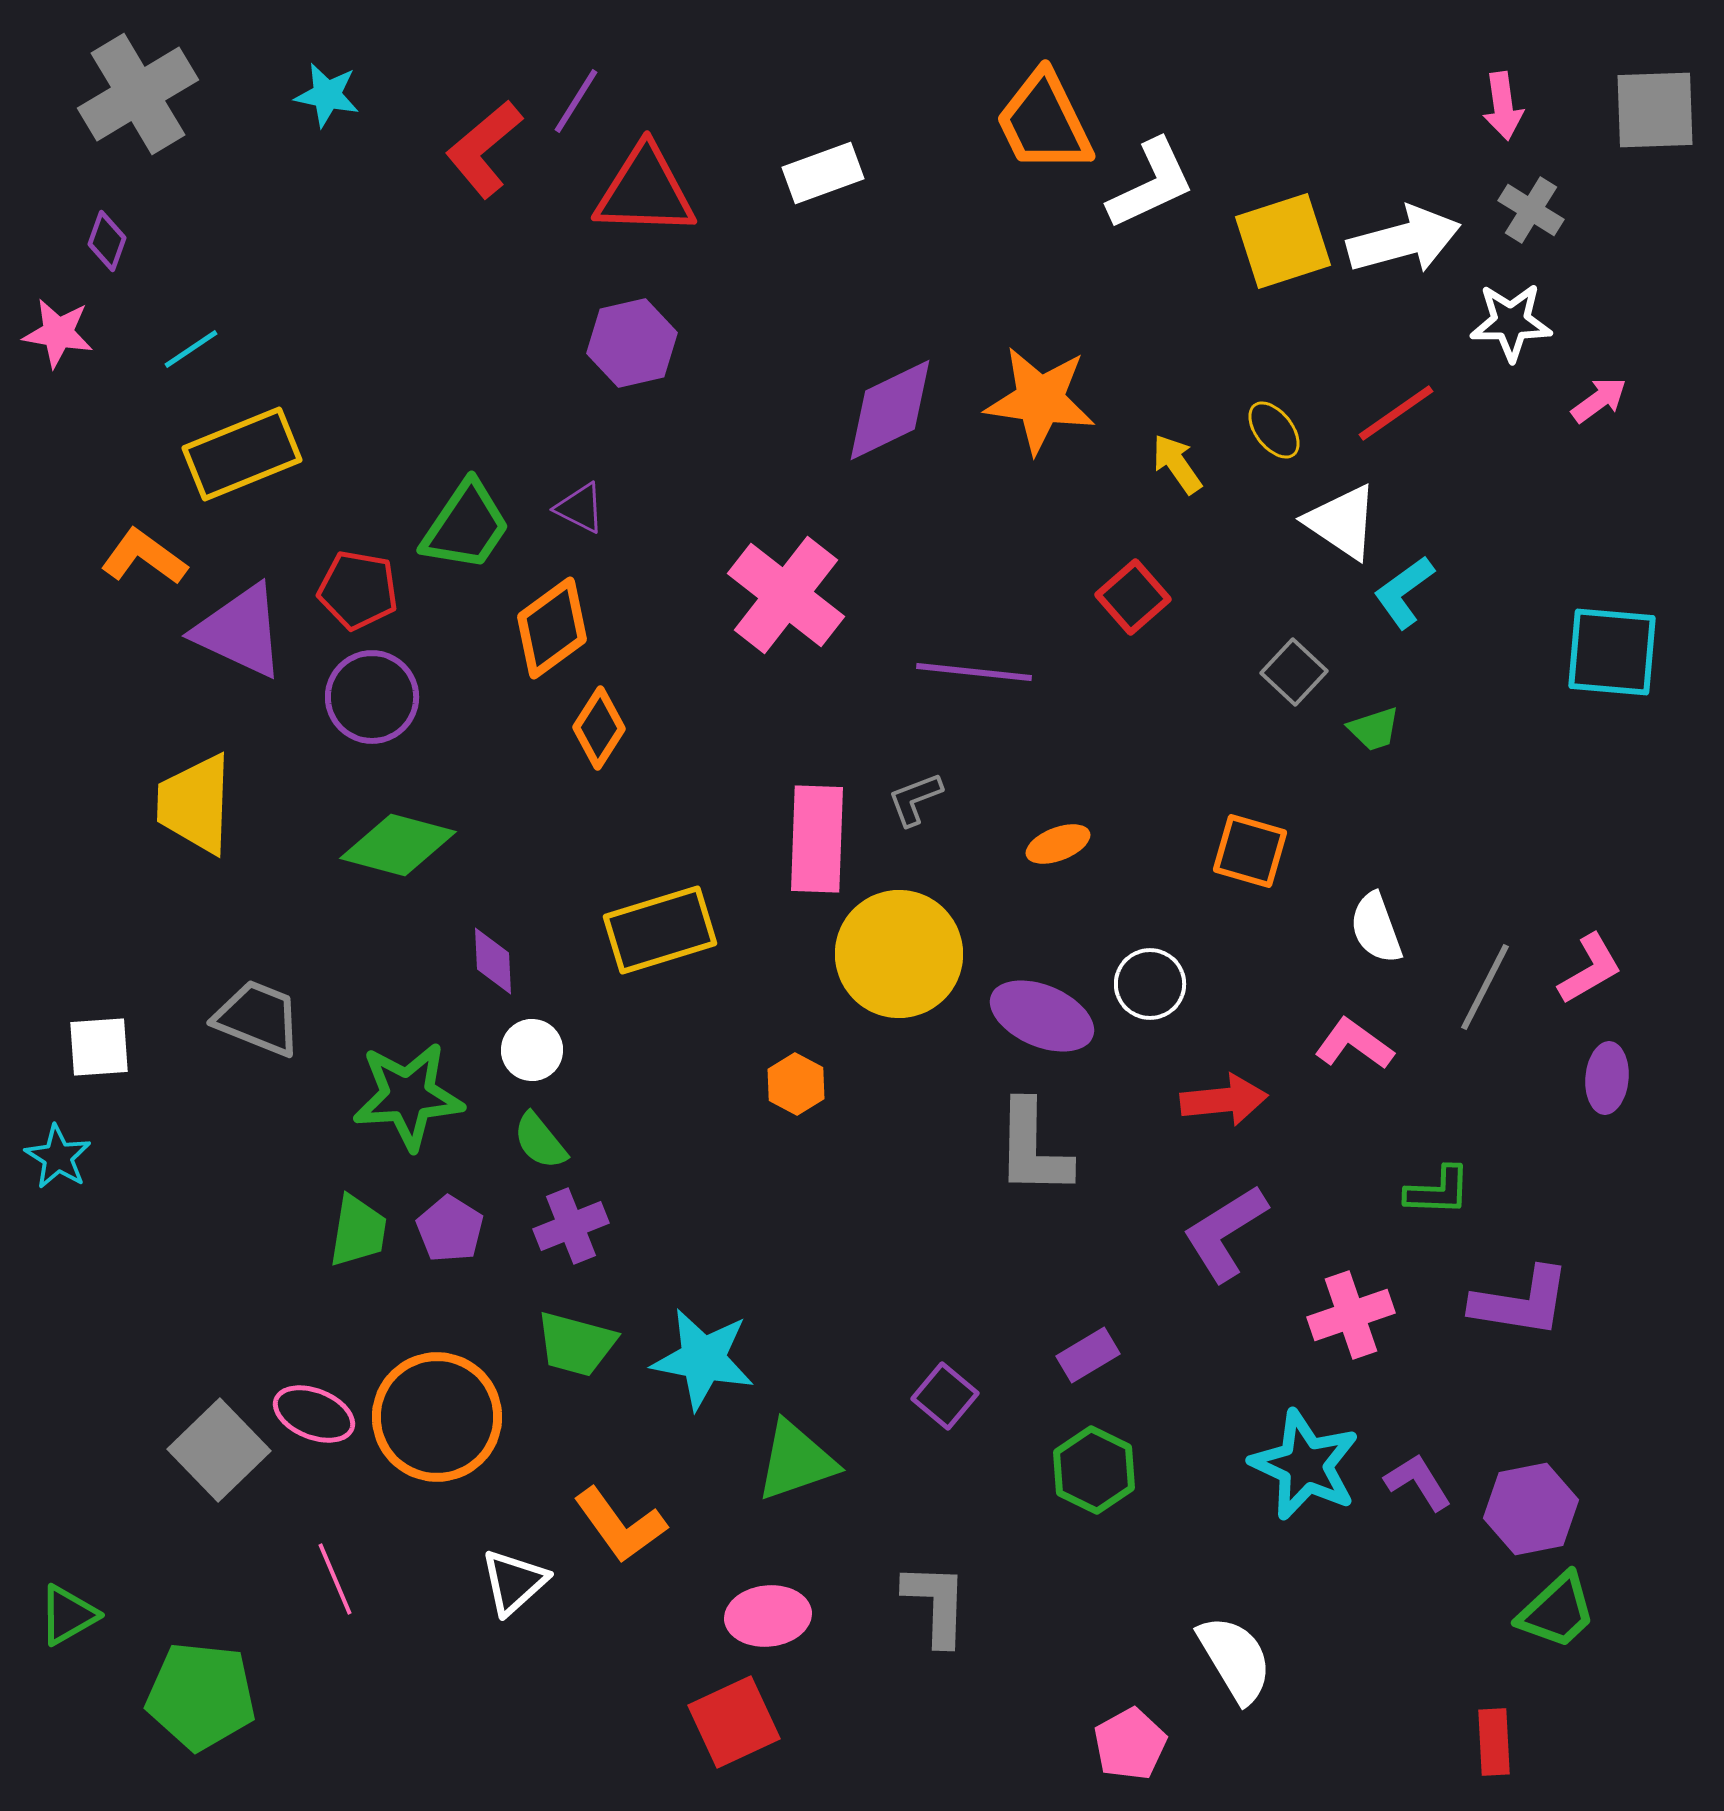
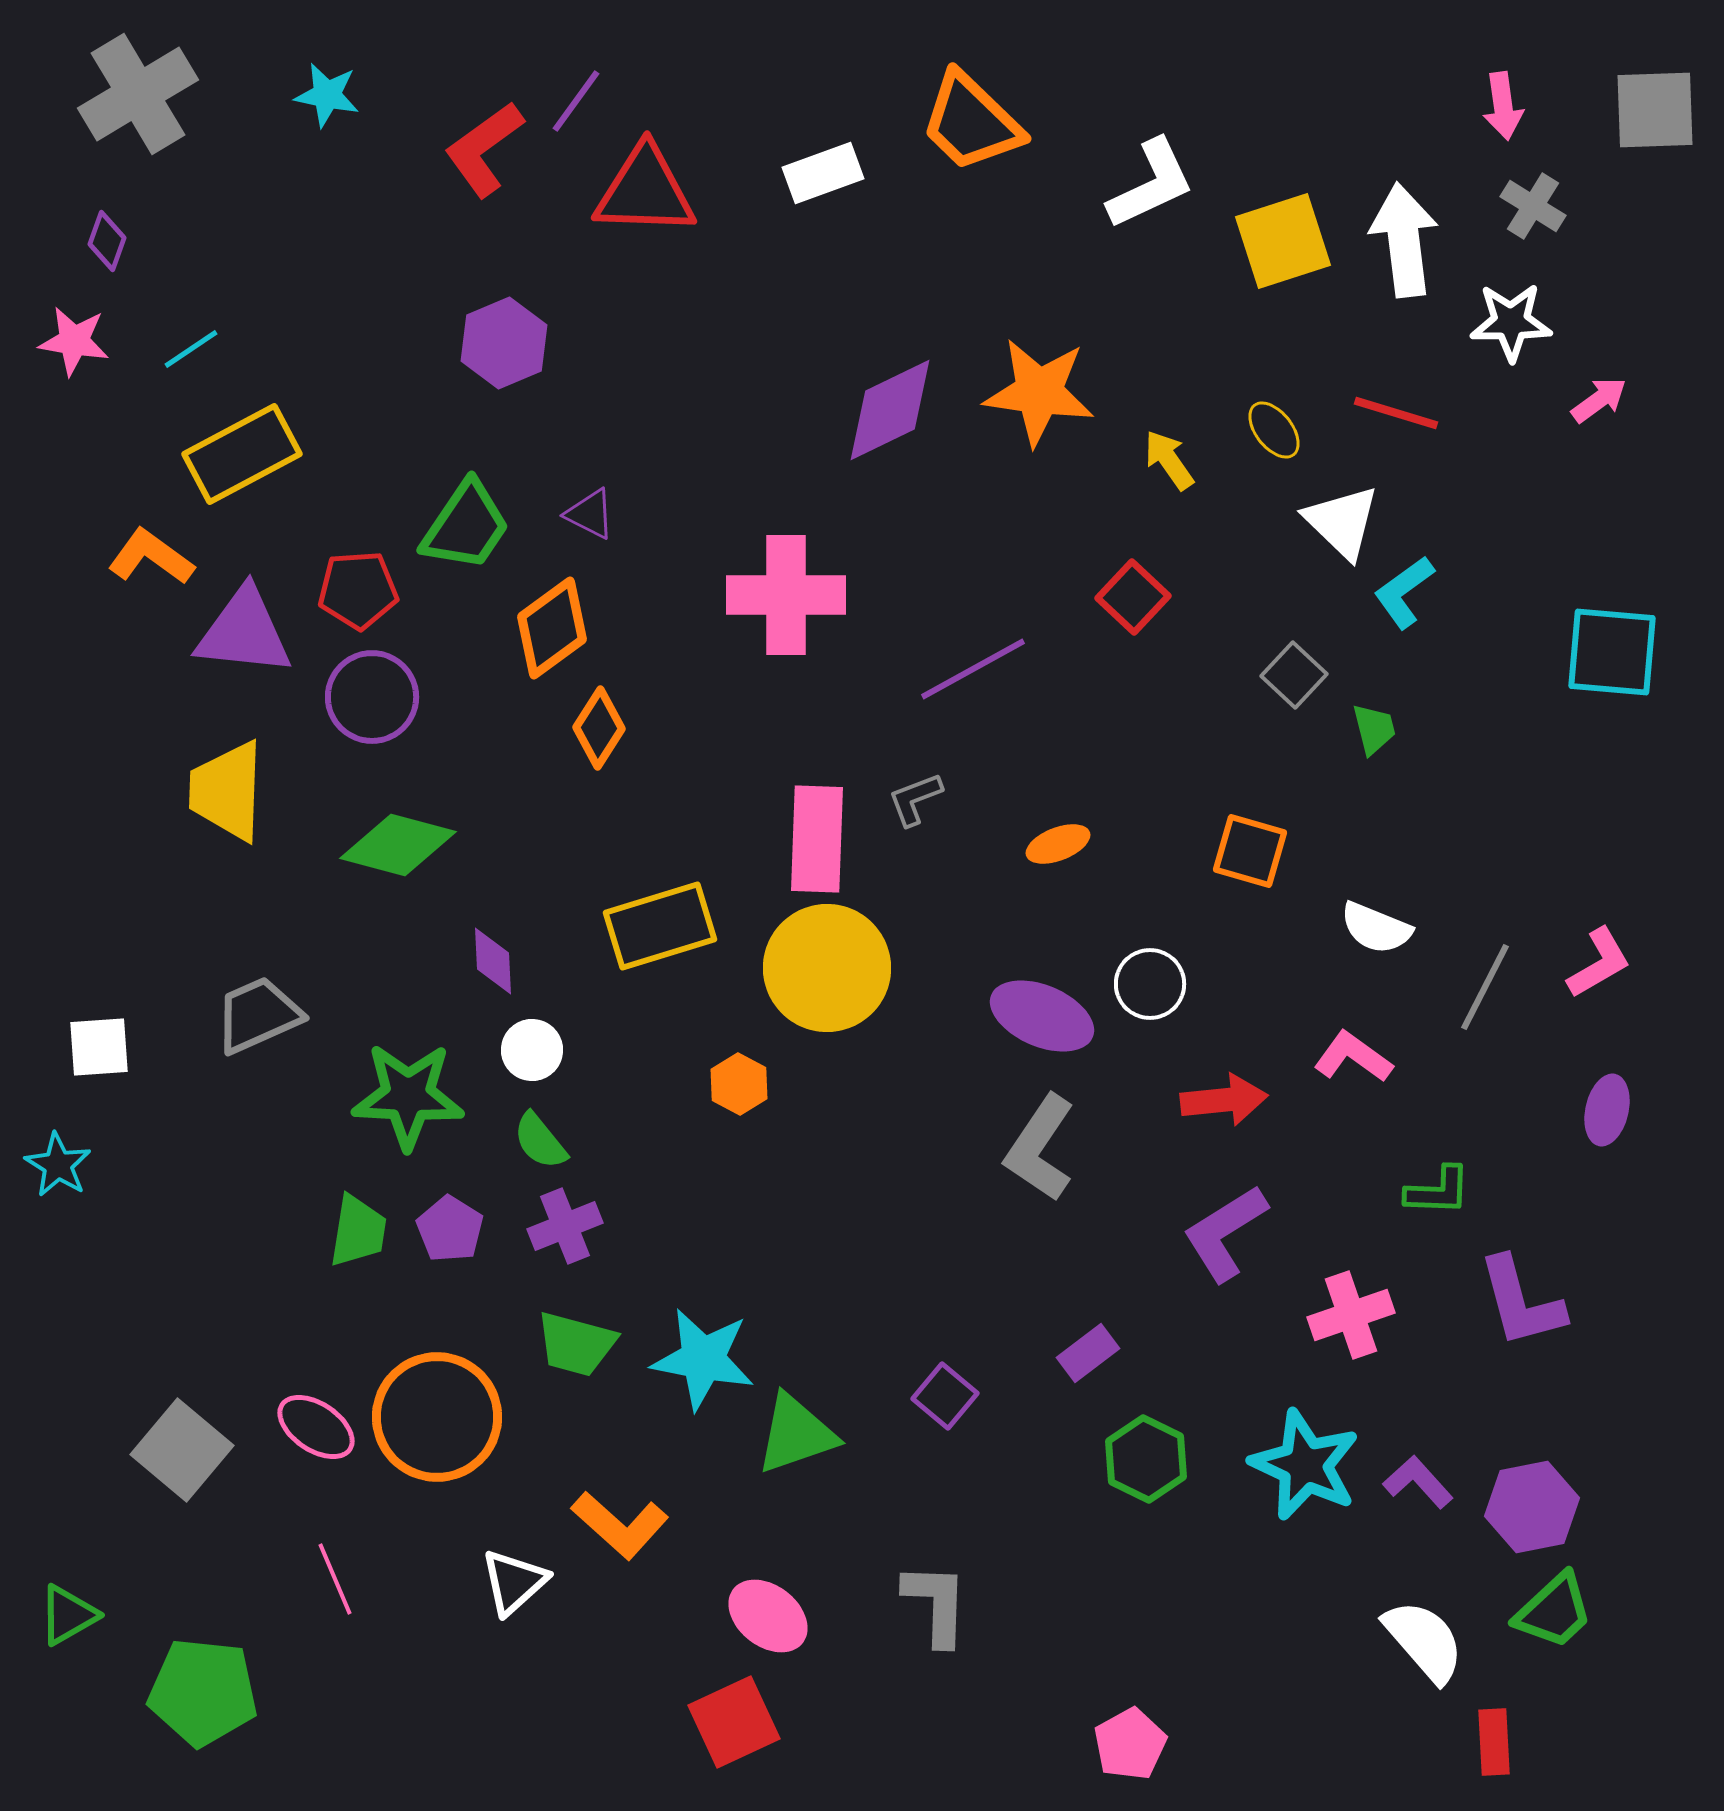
purple line at (576, 101): rotated 4 degrees clockwise
orange trapezoid at (1044, 122): moved 73 px left; rotated 20 degrees counterclockwise
red L-shape at (484, 149): rotated 4 degrees clockwise
gray cross at (1531, 210): moved 2 px right, 4 px up
white arrow at (1404, 240): rotated 82 degrees counterclockwise
pink star at (58, 333): moved 16 px right, 8 px down
purple hexagon at (632, 343): moved 128 px left; rotated 10 degrees counterclockwise
orange star at (1040, 400): moved 1 px left, 8 px up
red line at (1396, 413): rotated 52 degrees clockwise
yellow rectangle at (242, 454): rotated 6 degrees counterclockwise
yellow arrow at (1177, 464): moved 8 px left, 4 px up
purple triangle at (580, 508): moved 10 px right, 6 px down
white triangle at (1342, 522): rotated 10 degrees clockwise
orange L-shape at (144, 557): moved 7 px right
red pentagon at (358, 590): rotated 14 degrees counterclockwise
pink cross at (786, 595): rotated 38 degrees counterclockwise
red square at (1133, 597): rotated 6 degrees counterclockwise
purple triangle at (240, 631): moved 4 px right, 1 px down; rotated 19 degrees counterclockwise
purple line at (974, 672): moved 1 px left, 3 px up; rotated 35 degrees counterclockwise
gray square at (1294, 672): moved 3 px down
green trapezoid at (1374, 729): rotated 86 degrees counterclockwise
yellow trapezoid at (195, 804): moved 32 px right, 13 px up
white semicircle at (1376, 928): rotated 48 degrees counterclockwise
yellow rectangle at (660, 930): moved 4 px up
yellow circle at (899, 954): moved 72 px left, 14 px down
pink L-shape at (1590, 969): moved 9 px right, 6 px up
gray trapezoid at (258, 1018): moved 3 px up; rotated 46 degrees counterclockwise
pink L-shape at (1354, 1044): moved 1 px left, 13 px down
purple ellipse at (1607, 1078): moved 32 px down; rotated 8 degrees clockwise
orange hexagon at (796, 1084): moved 57 px left
green star at (408, 1096): rotated 7 degrees clockwise
gray L-shape at (1033, 1148): moved 7 px right; rotated 33 degrees clockwise
cyan star at (58, 1157): moved 8 px down
purple cross at (571, 1226): moved 6 px left
purple L-shape at (1521, 1302): rotated 66 degrees clockwise
purple rectangle at (1088, 1355): moved 2 px up; rotated 6 degrees counterclockwise
pink ellipse at (314, 1414): moved 2 px right, 13 px down; rotated 12 degrees clockwise
gray square at (219, 1450): moved 37 px left; rotated 6 degrees counterclockwise
green triangle at (796, 1461): moved 27 px up
green hexagon at (1094, 1470): moved 52 px right, 11 px up
purple L-shape at (1418, 1482): rotated 10 degrees counterclockwise
purple hexagon at (1531, 1509): moved 1 px right, 2 px up
orange L-shape at (620, 1525): rotated 12 degrees counterclockwise
green trapezoid at (1557, 1611): moved 3 px left
pink ellipse at (768, 1616): rotated 44 degrees clockwise
white semicircle at (1235, 1659): moved 189 px right, 18 px up; rotated 10 degrees counterclockwise
green pentagon at (201, 1696): moved 2 px right, 4 px up
